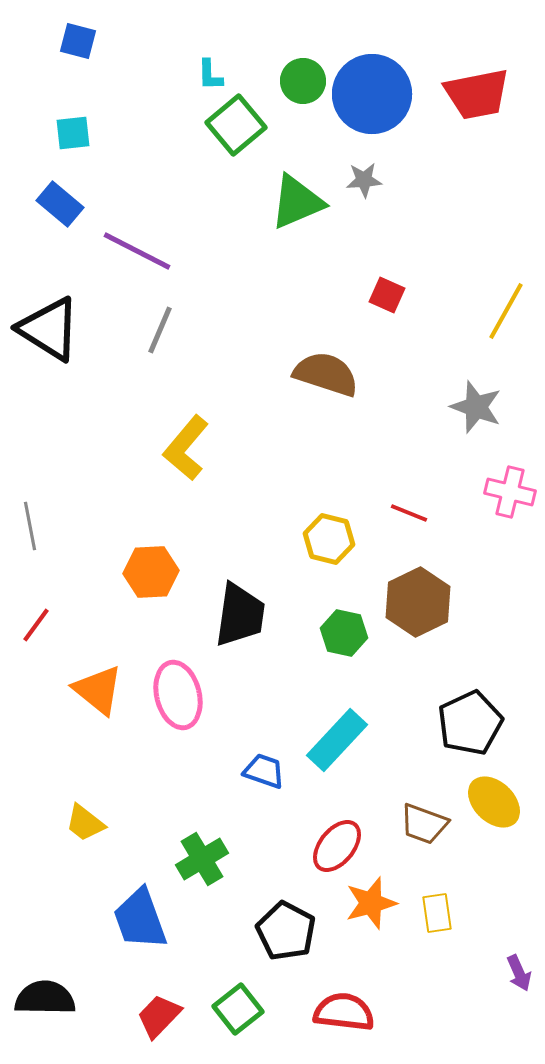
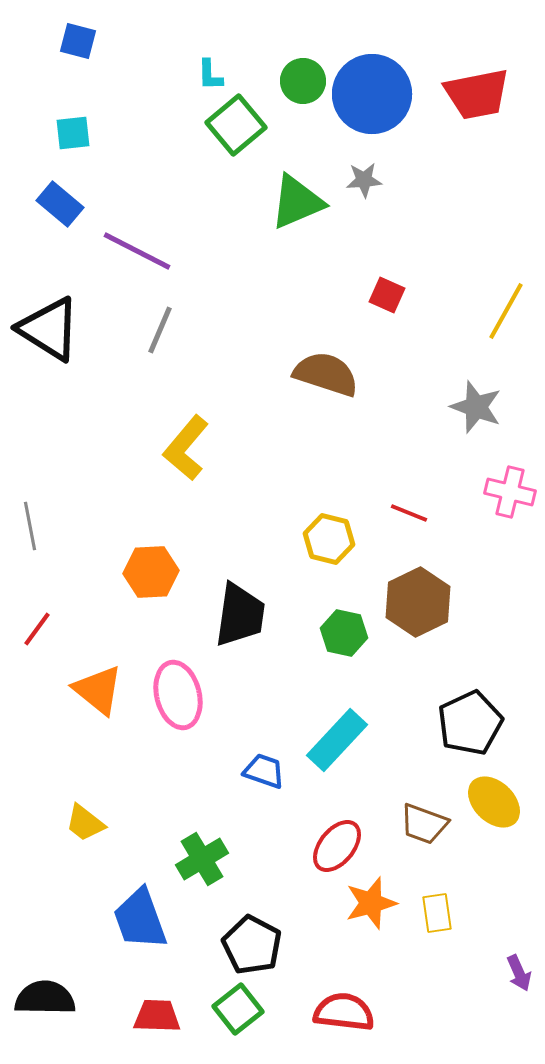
red line at (36, 625): moved 1 px right, 4 px down
black pentagon at (286, 931): moved 34 px left, 14 px down
red trapezoid at (159, 1016): moved 2 px left; rotated 48 degrees clockwise
